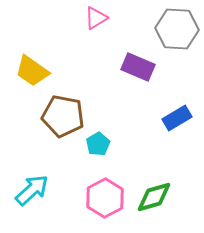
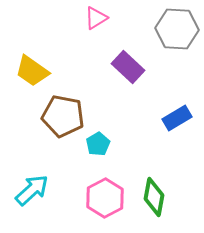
purple rectangle: moved 10 px left; rotated 20 degrees clockwise
green diamond: rotated 63 degrees counterclockwise
